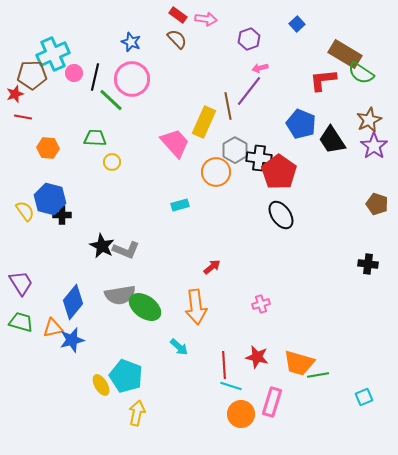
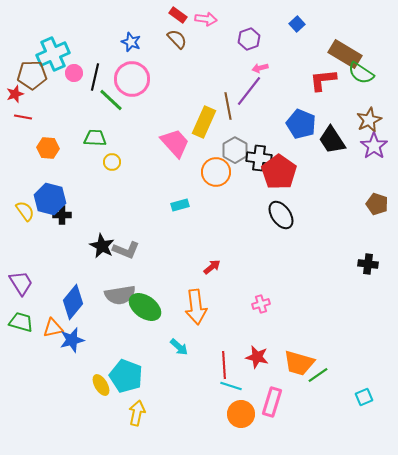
green line at (318, 375): rotated 25 degrees counterclockwise
